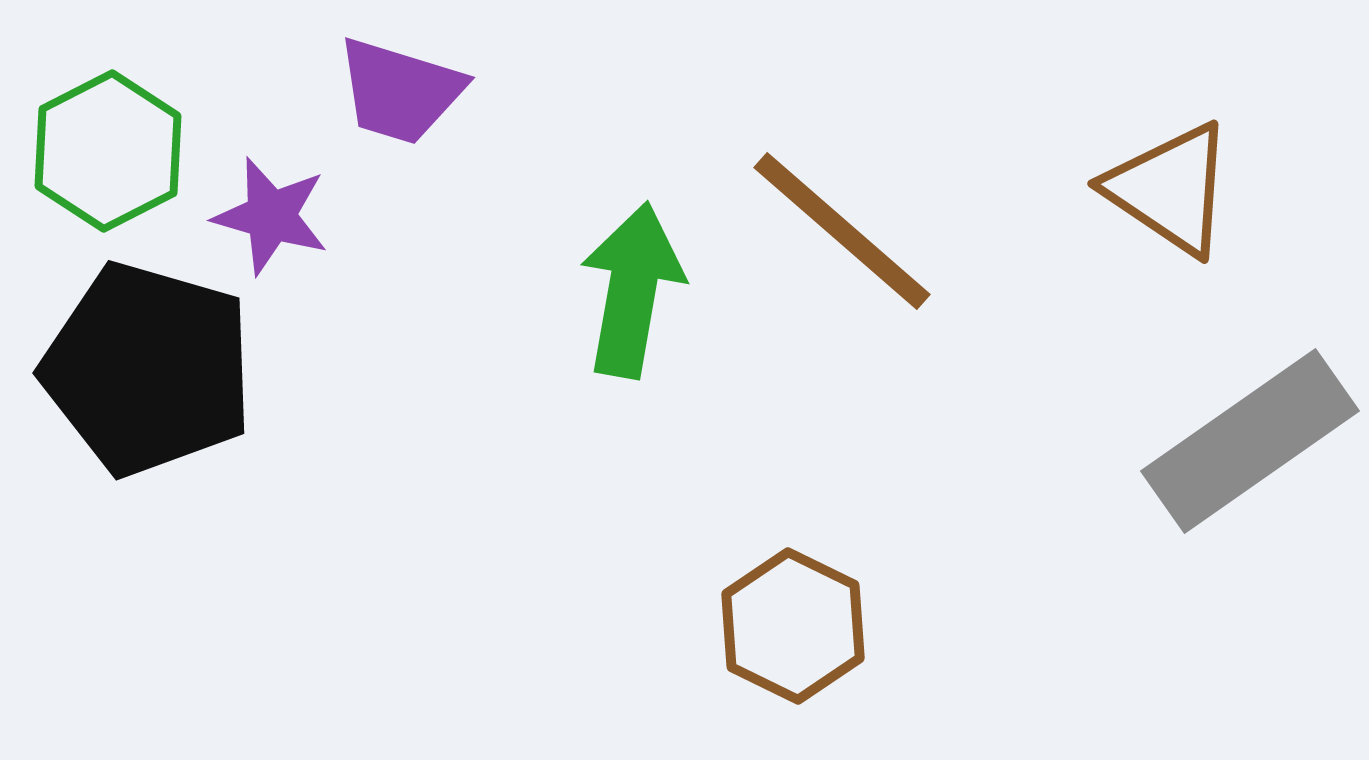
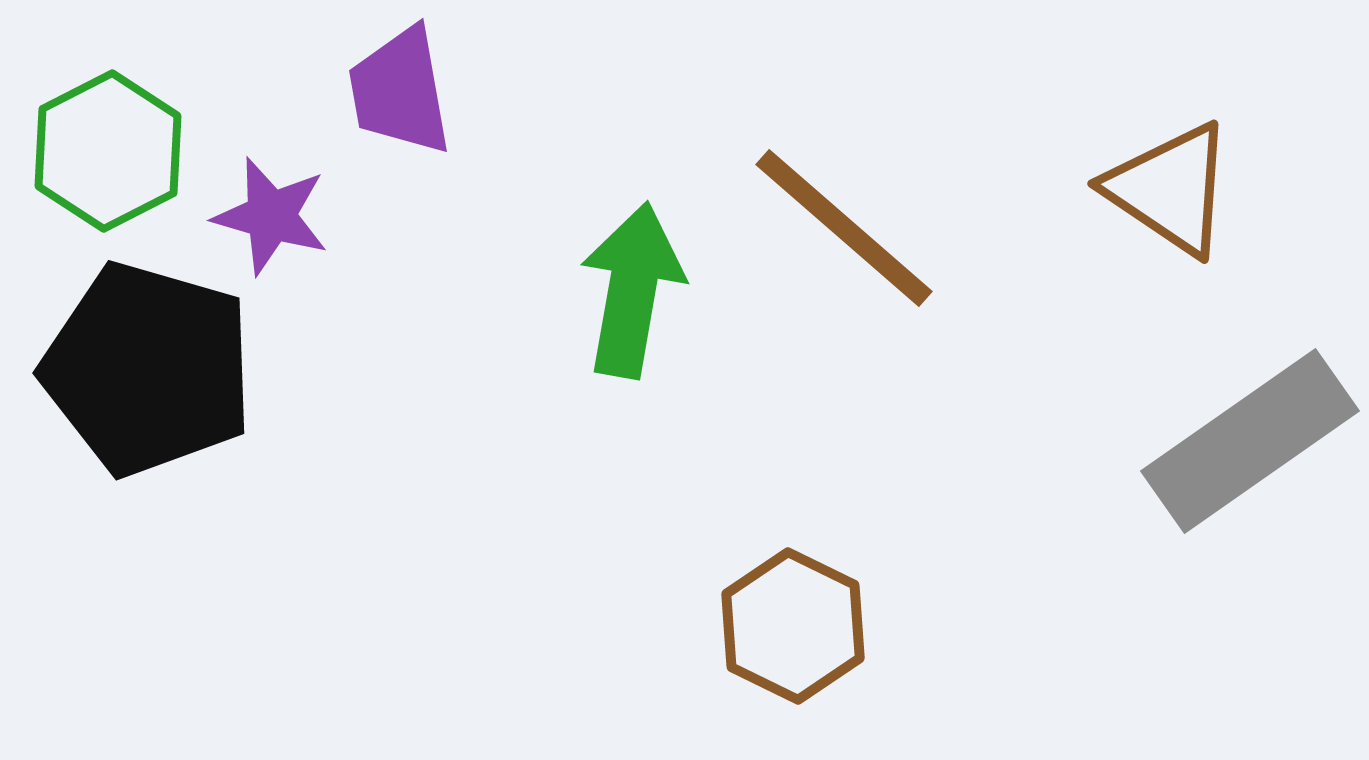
purple trapezoid: rotated 63 degrees clockwise
brown line: moved 2 px right, 3 px up
